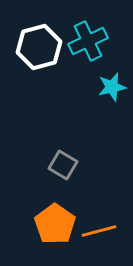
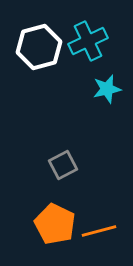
cyan star: moved 5 px left, 2 px down
gray square: rotated 32 degrees clockwise
orange pentagon: rotated 9 degrees counterclockwise
